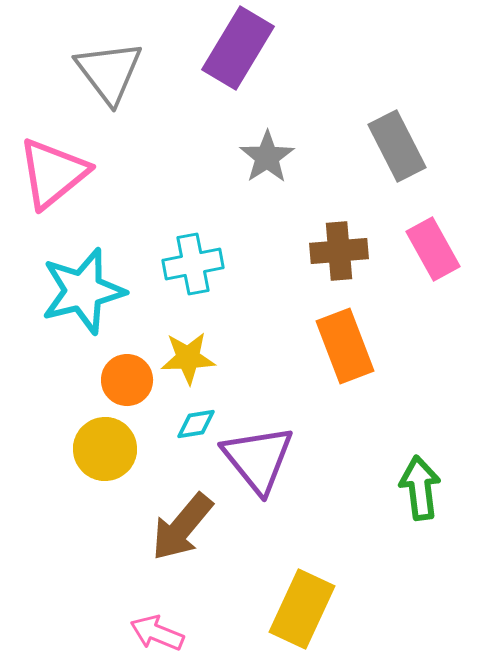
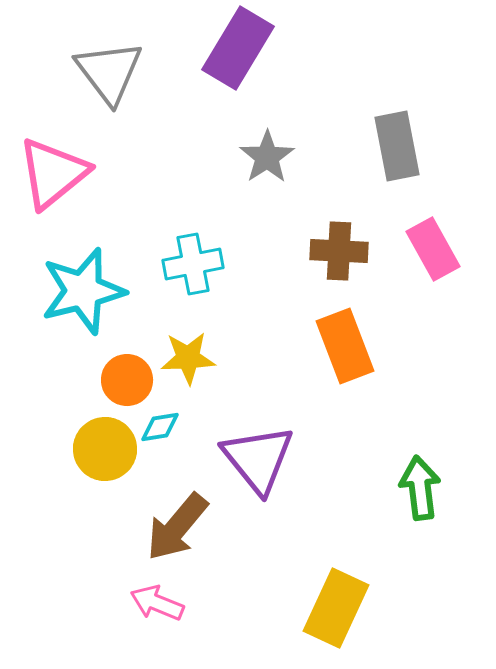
gray rectangle: rotated 16 degrees clockwise
brown cross: rotated 8 degrees clockwise
cyan diamond: moved 36 px left, 3 px down
brown arrow: moved 5 px left
yellow rectangle: moved 34 px right, 1 px up
pink arrow: moved 30 px up
